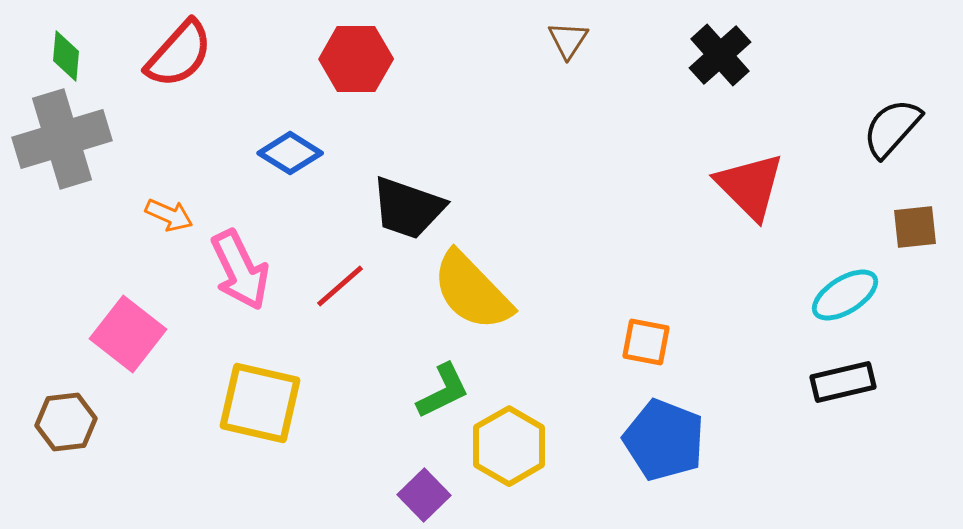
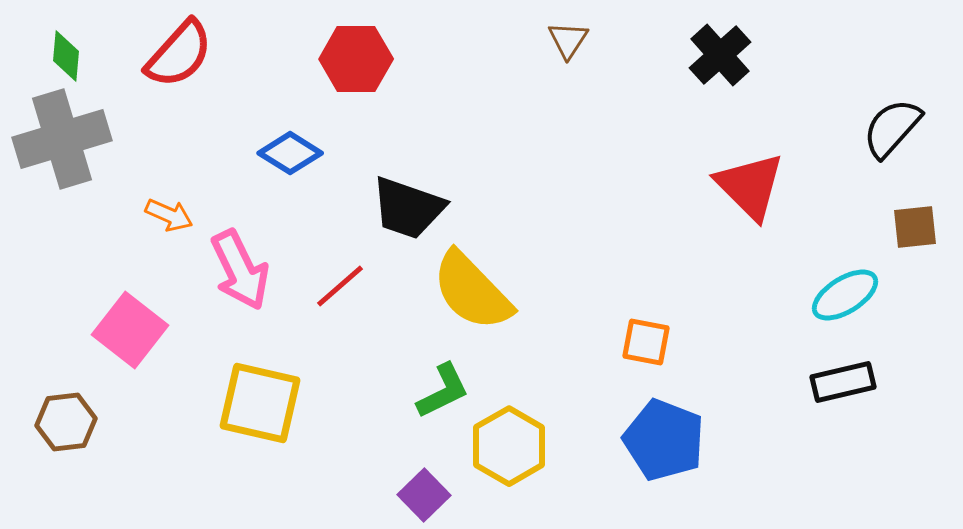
pink square: moved 2 px right, 4 px up
